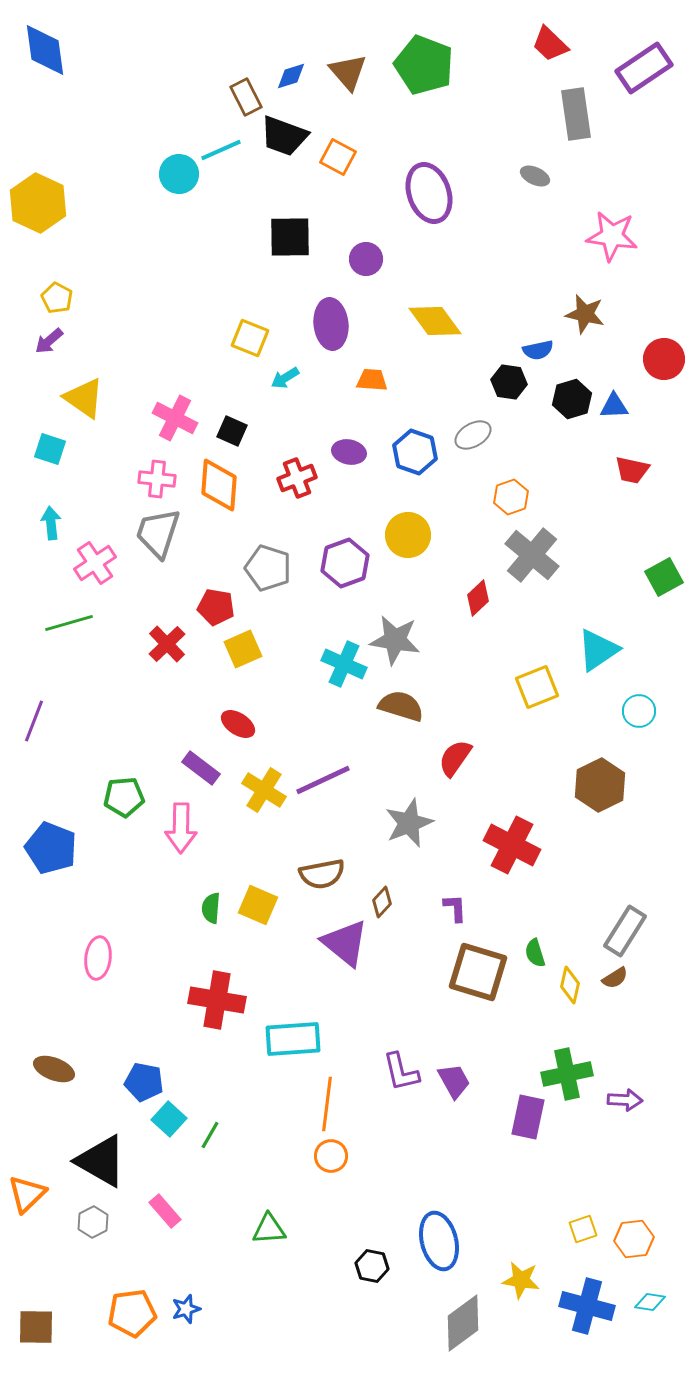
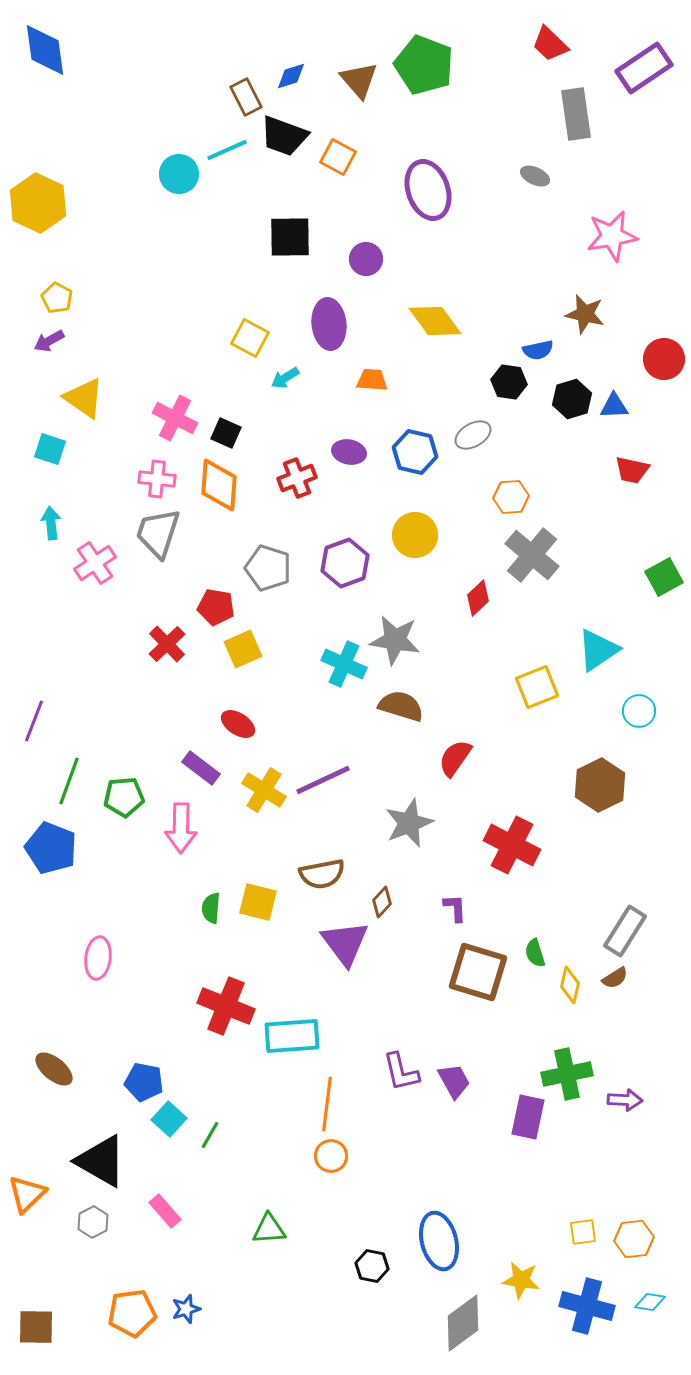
brown triangle at (348, 72): moved 11 px right, 8 px down
cyan line at (221, 150): moved 6 px right
purple ellipse at (429, 193): moved 1 px left, 3 px up
pink star at (612, 236): rotated 18 degrees counterclockwise
purple ellipse at (331, 324): moved 2 px left
yellow square at (250, 338): rotated 6 degrees clockwise
purple arrow at (49, 341): rotated 12 degrees clockwise
black square at (232, 431): moved 6 px left, 2 px down
blue hexagon at (415, 452): rotated 6 degrees counterclockwise
orange hexagon at (511, 497): rotated 16 degrees clockwise
yellow circle at (408, 535): moved 7 px right
green line at (69, 623): moved 158 px down; rotated 54 degrees counterclockwise
yellow square at (258, 905): moved 3 px up; rotated 9 degrees counterclockwise
purple triangle at (345, 943): rotated 14 degrees clockwise
red cross at (217, 1000): moved 9 px right, 6 px down; rotated 12 degrees clockwise
cyan rectangle at (293, 1039): moved 1 px left, 3 px up
brown ellipse at (54, 1069): rotated 18 degrees clockwise
yellow square at (583, 1229): moved 3 px down; rotated 12 degrees clockwise
